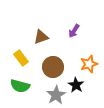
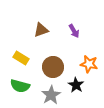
purple arrow: rotated 64 degrees counterclockwise
brown triangle: moved 7 px up
yellow rectangle: rotated 21 degrees counterclockwise
orange star: rotated 30 degrees clockwise
gray star: moved 5 px left
